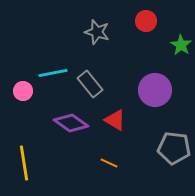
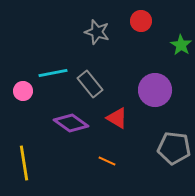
red circle: moved 5 px left
red triangle: moved 2 px right, 2 px up
orange line: moved 2 px left, 2 px up
